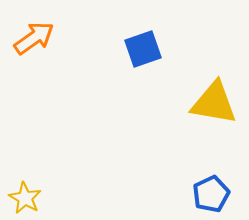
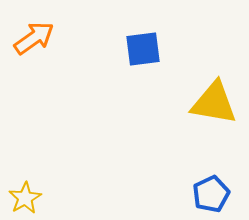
blue square: rotated 12 degrees clockwise
yellow star: rotated 12 degrees clockwise
